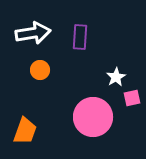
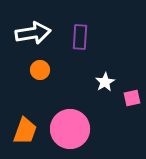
white star: moved 11 px left, 5 px down
pink circle: moved 23 px left, 12 px down
